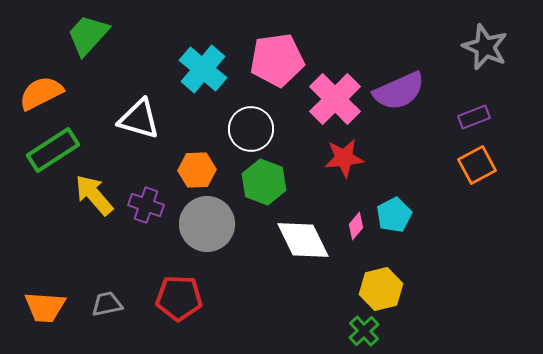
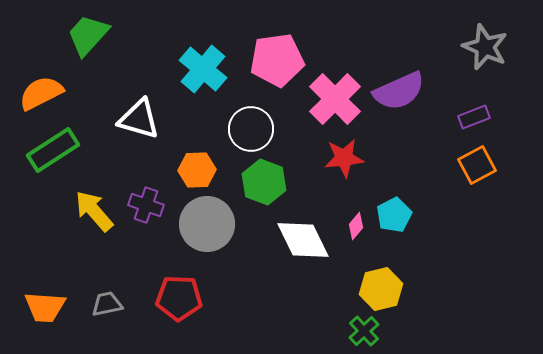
yellow arrow: moved 16 px down
